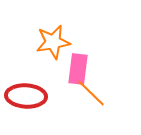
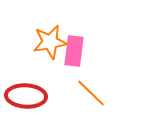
orange star: moved 3 px left
pink rectangle: moved 4 px left, 18 px up
